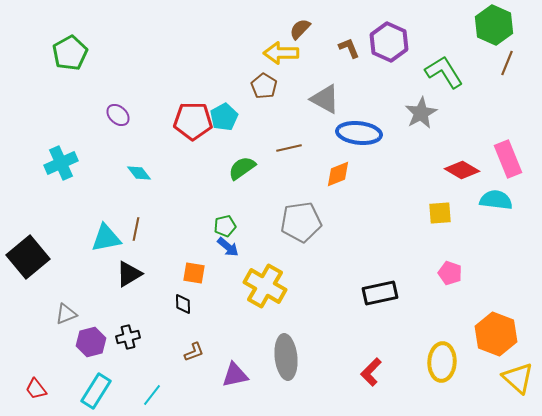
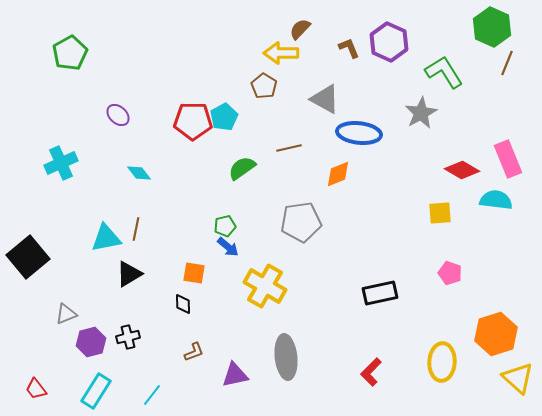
green hexagon at (494, 25): moved 2 px left, 2 px down
orange hexagon at (496, 334): rotated 21 degrees clockwise
